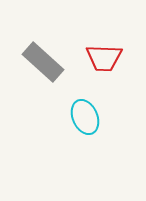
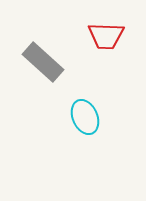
red trapezoid: moved 2 px right, 22 px up
